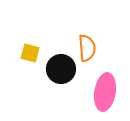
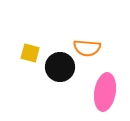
orange semicircle: rotated 100 degrees clockwise
black circle: moved 1 px left, 2 px up
